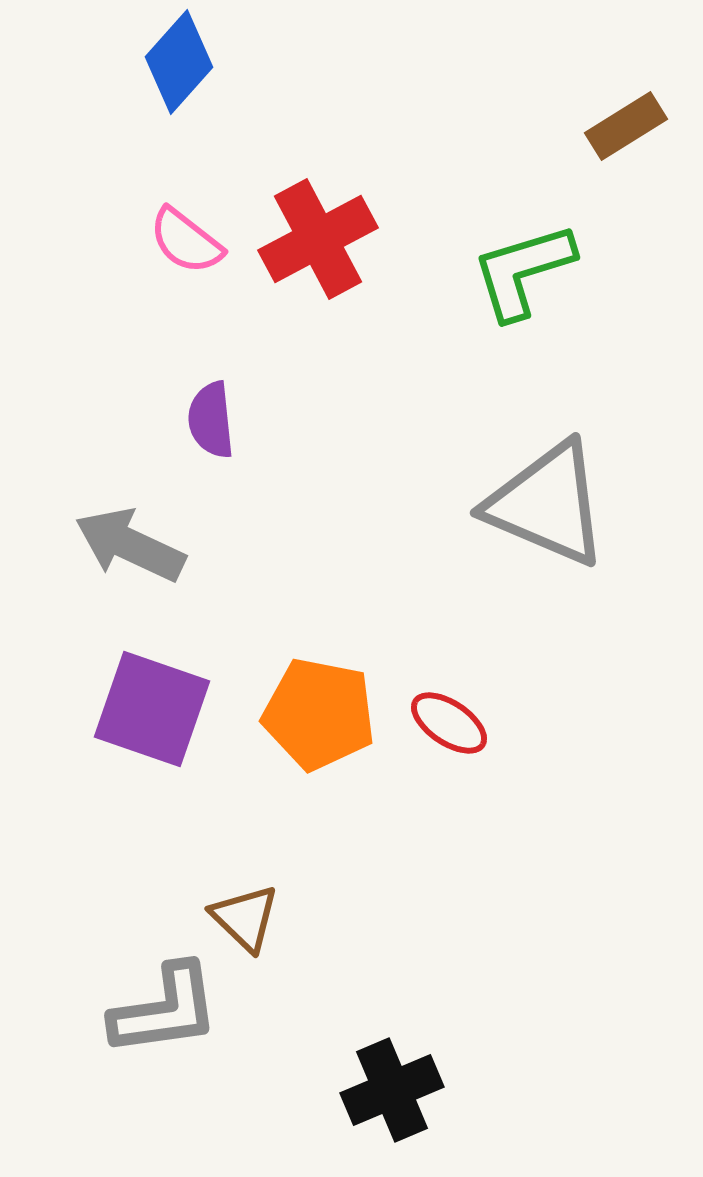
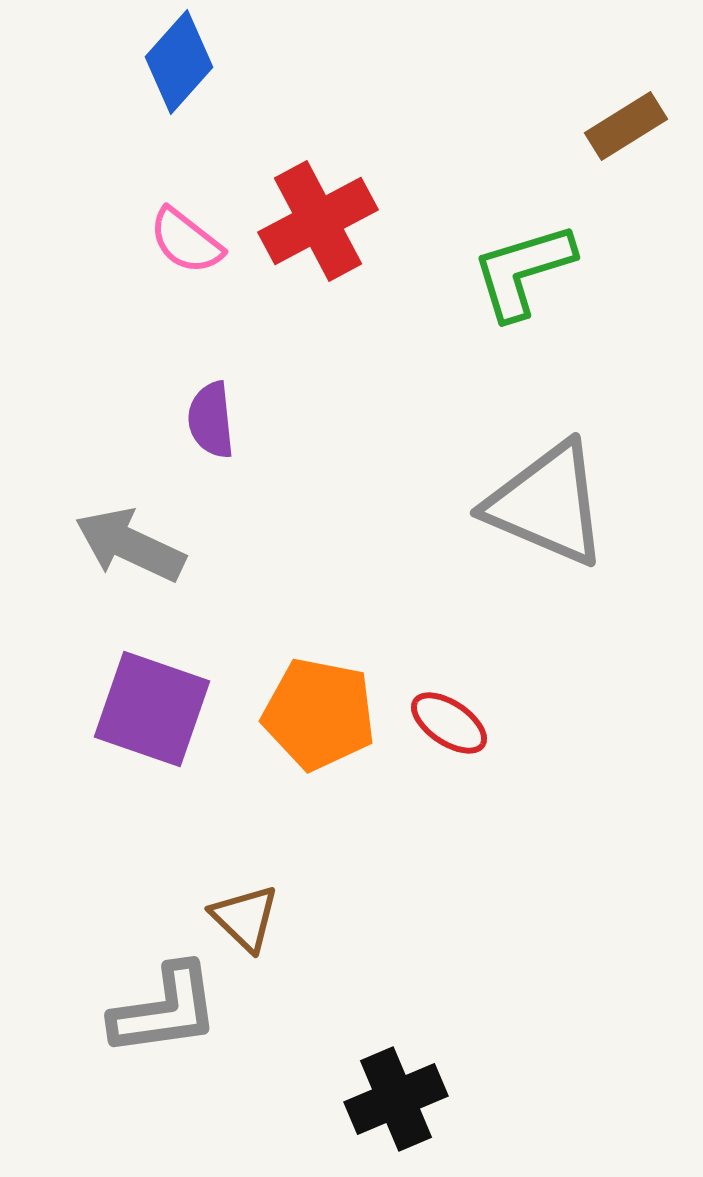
red cross: moved 18 px up
black cross: moved 4 px right, 9 px down
